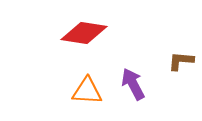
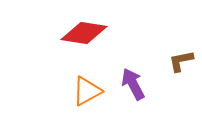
brown L-shape: rotated 16 degrees counterclockwise
orange triangle: rotated 32 degrees counterclockwise
